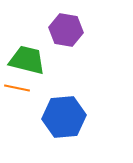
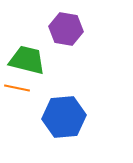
purple hexagon: moved 1 px up
